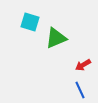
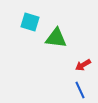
green triangle: rotated 30 degrees clockwise
